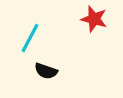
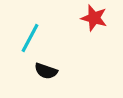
red star: moved 1 px up
